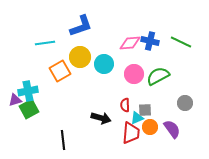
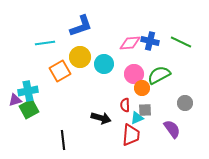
green semicircle: moved 1 px right, 1 px up
orange circle: moved 8 px left, 39 px up
red trapezoid: moved 2 px down
